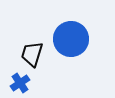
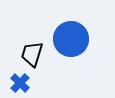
blue cross: rotated 12 degrees counterclockwise
